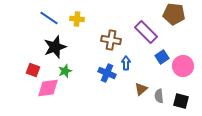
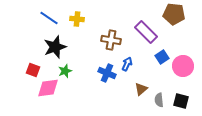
blue arrow: moved 1 px right, 1 px down; rotated 24 degrees clockwise
gray semicircle: moved 4 px down
